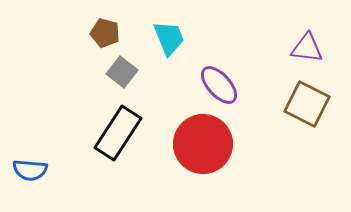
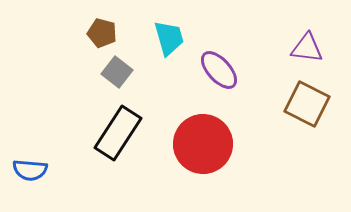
brown pentagon: moved 3 px left
cyan trapezoid: rotated 6 degrees clockwise
gray square: moved 5 px left
purple ellipse: moved 15 px up
